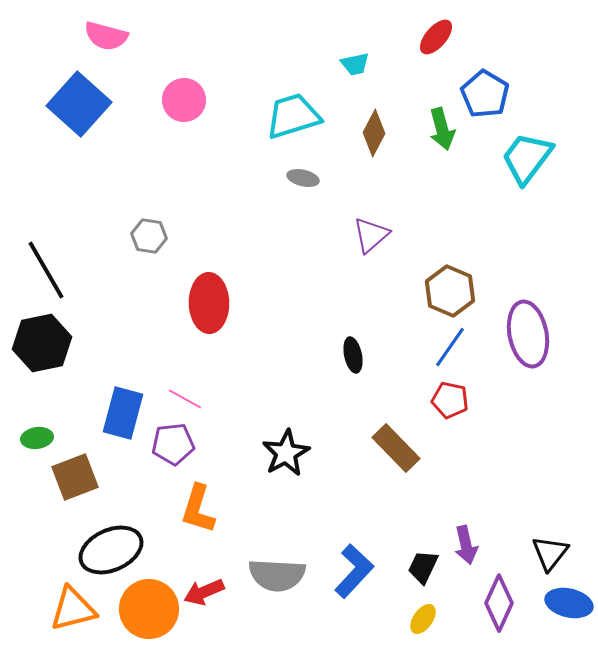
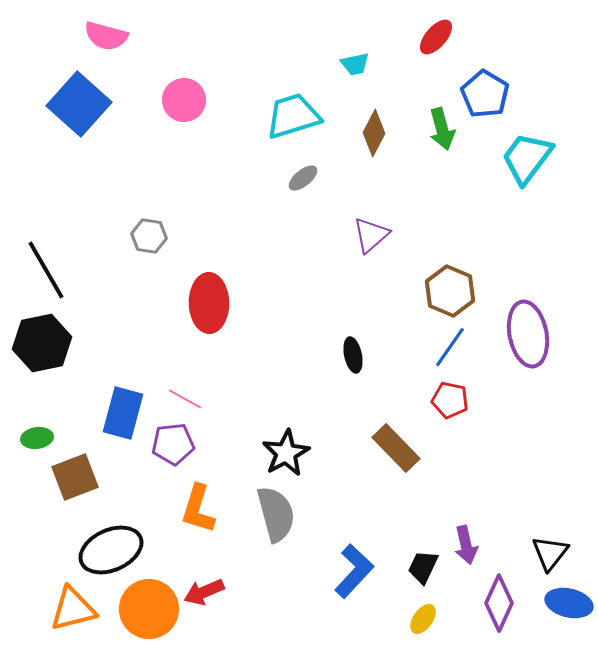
gray ellipse at (303, 178): rotated 52 degrees counterclockwise
gray semicircle at (277, 575): moved 1 px left, 61 px up; rotated 108 degrees counterclockwise
